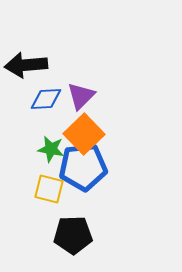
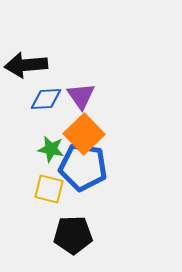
purple triangle: rotated 20 degrees counterclockwise
blue pentagon: rotated 15 degrees clockwise
